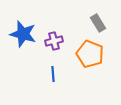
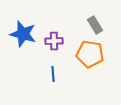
gray rectangle: moved 3 px left, 2 px down
purple cross: rotated 12 degrees clockwise
orange pentagon: rotated 12 degrees counterclockwise
